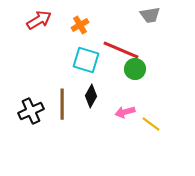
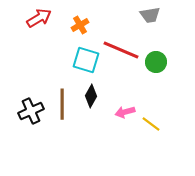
red arrow: moved 2 px up
green circle: moved 21 px right, 7 px up
